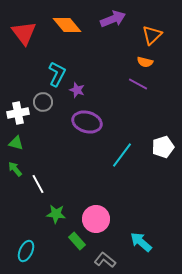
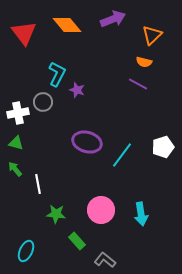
orange semicircle: moved 1 px left
purple ellipse: moved 20 px down
white line: rotated 18 degrees clockwise
pink circle: moved 5 px right, 9 px up
cyan arrow: moved 28 px up; rotated 140 degrees counterclockwise
